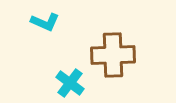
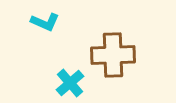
cyan cross: rotated 12 degrees clockwise
